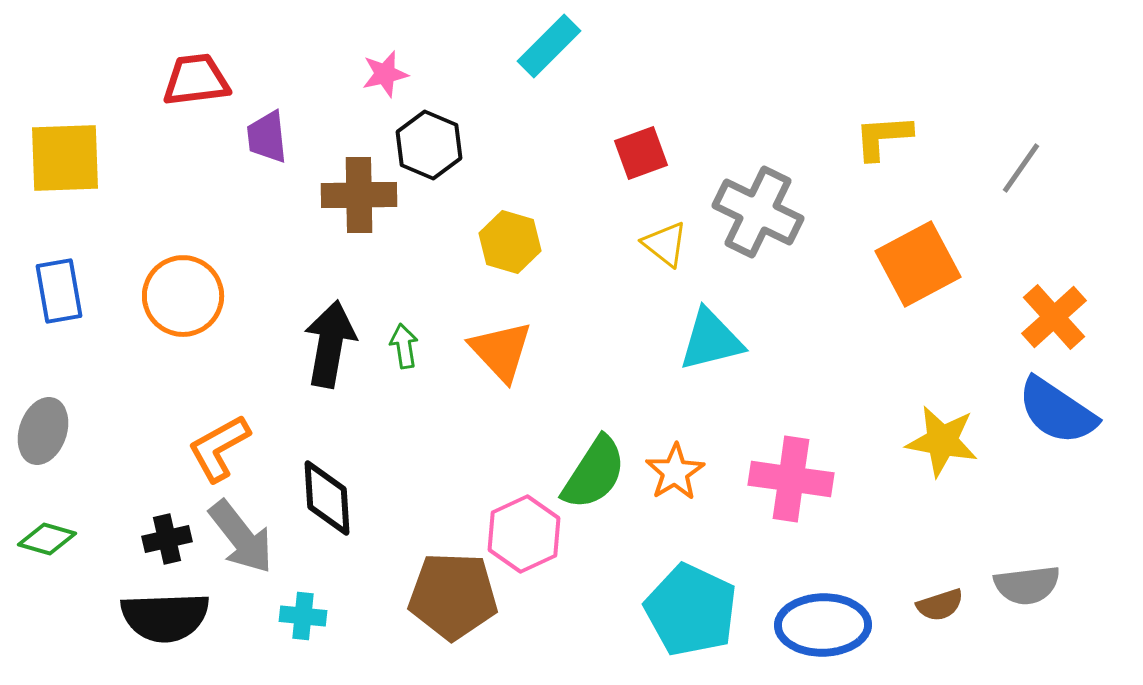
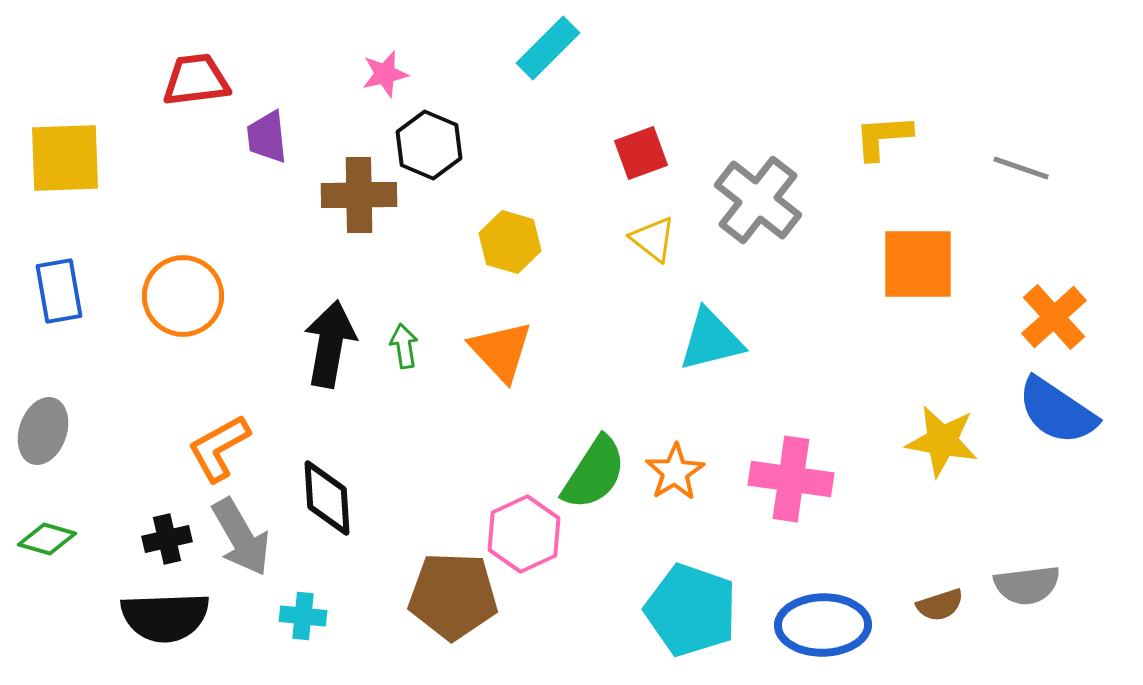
cyan rectangle: moved 1 px left, 2 px down
gray line: rotated 74 degrees clockwise
gray cross: moved 12 px up; rotated 12 degrees clockwise
yellow triangle: moved 12 px left, 5 px up
orange square: rotated 28 degrees clockwise
gray arrow: rotated 8 degrees clockwise
cyan pentagon: rotated 6 degrees counterclockwise
